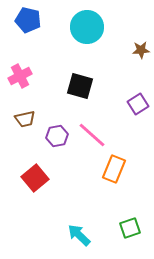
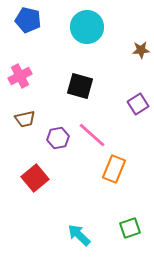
purple hexagon: moved 1 px right, 2 px down
